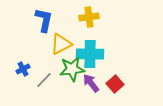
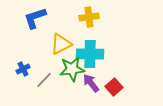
blue L-shape: moved 9 px left, 2 px up; rotated 120 degrees counterclockwise
red square: moved 1 px left, 3 px down
